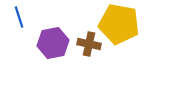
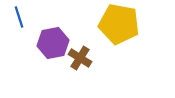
brown cross: moved 9 px left, 14 px down; rotated 20 degrees clockwise
